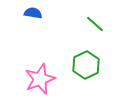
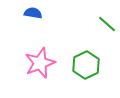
green line: moved 12 px right
pink star: moved 16 px up
